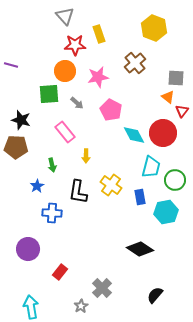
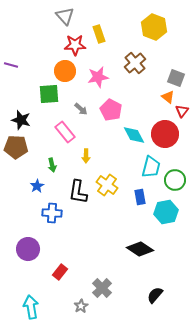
yellow hexagon: moved 1 px up
gray square: rotated 18 degrees clockwise
gray arrow: moved 4 px right, 6 px down
red circle: moved 2 px right, 1 px down
yellow cross: moved 4 px left
